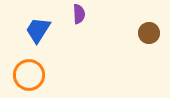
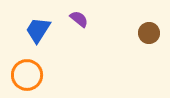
purple semicircle: moved 5 px down; rotated 48 degrees counterclockwise
orange circle: moved 2 px left
